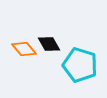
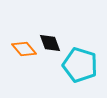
black diamond: moved 1 px right, 1 px up; rotated 10 degrees clockwise
